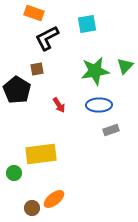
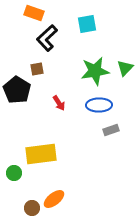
black L-shape: rotated 16 degrees counterclockwise
green triangle: moved 2 px down
red arrow: moved 2 px up
